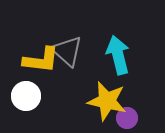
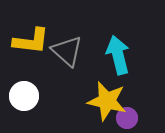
yellow L-shape: moved 10 px left, 19 px up
white circle: moved 2 px left
